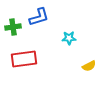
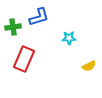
red rectangle: rotated 60 degrees counterclockwise
